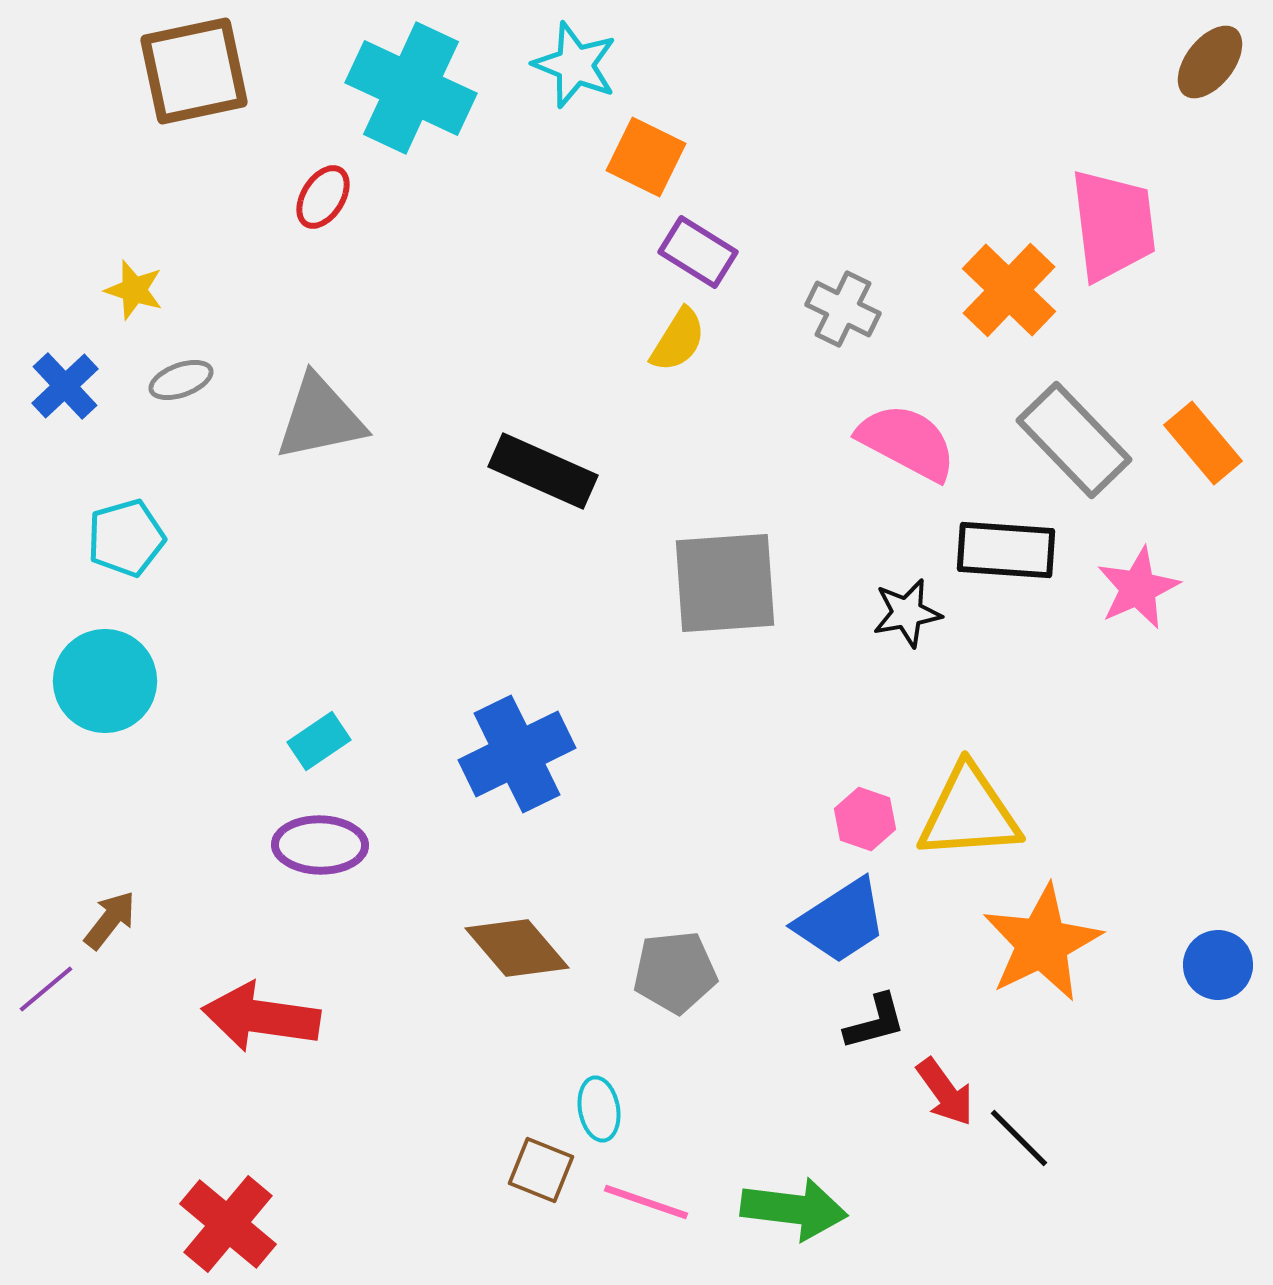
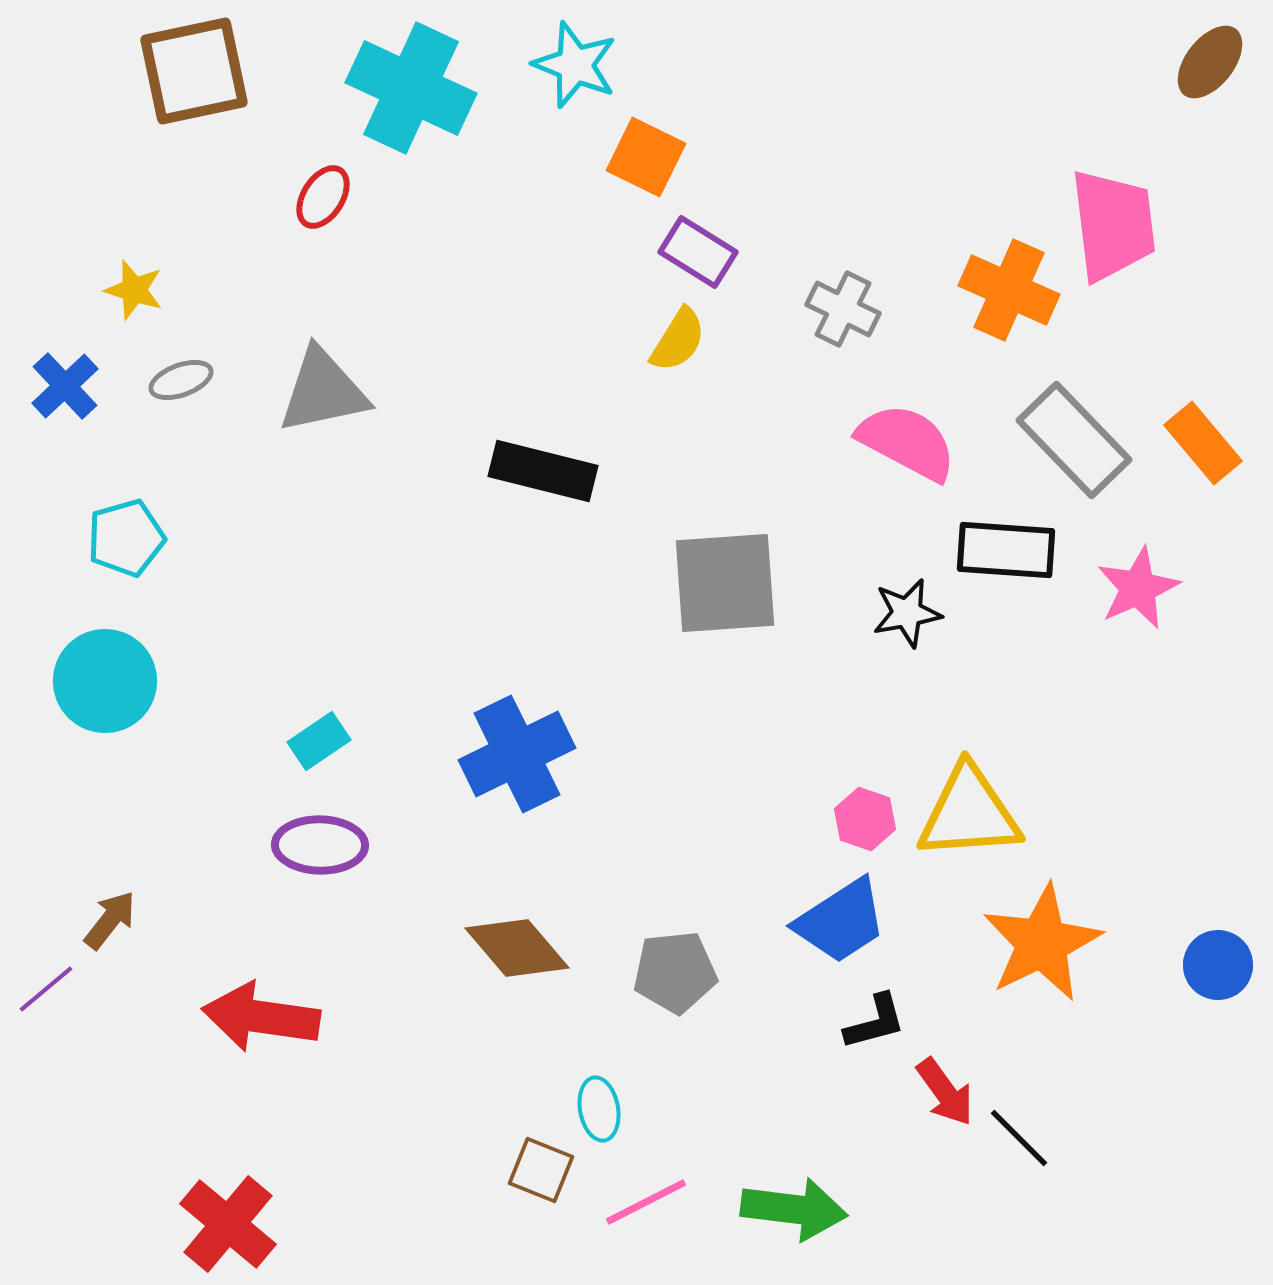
orange cross at (1009, 290): rotated 20 degrees counterclockwise
gray triangle at (320, 418): moved 3 px right, 27 px up
black rectangle at (543, 471): rotated 10 degrees counterclockwise
pink line at (646, 1202): rotated 46 degrees counterclockwise
